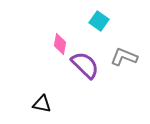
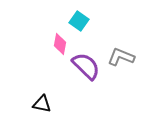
cyan square: moved 20 px left
gray L-shape: moved 3 px left
purple semicircle: moved 1 px right, 1 px down
